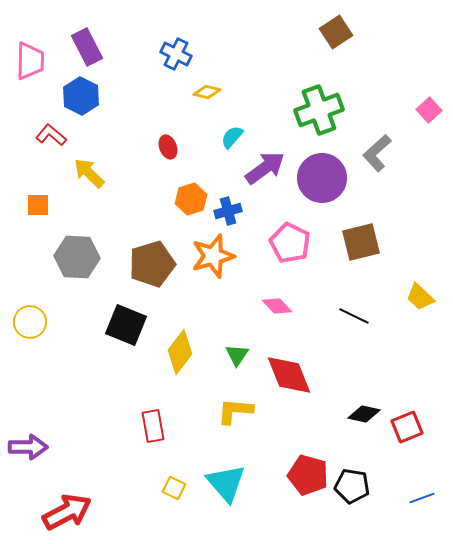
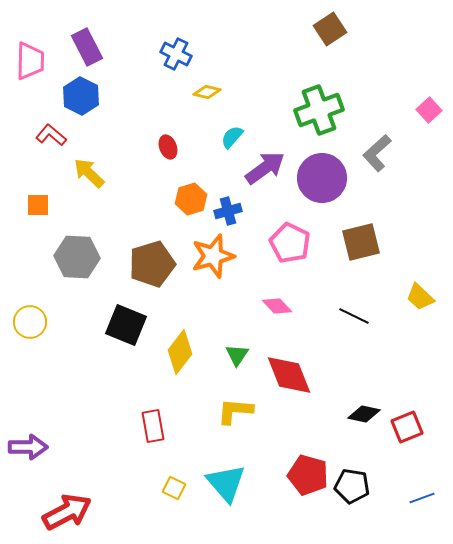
brown square at (336, 32): moved 6 px left, 3 px up
